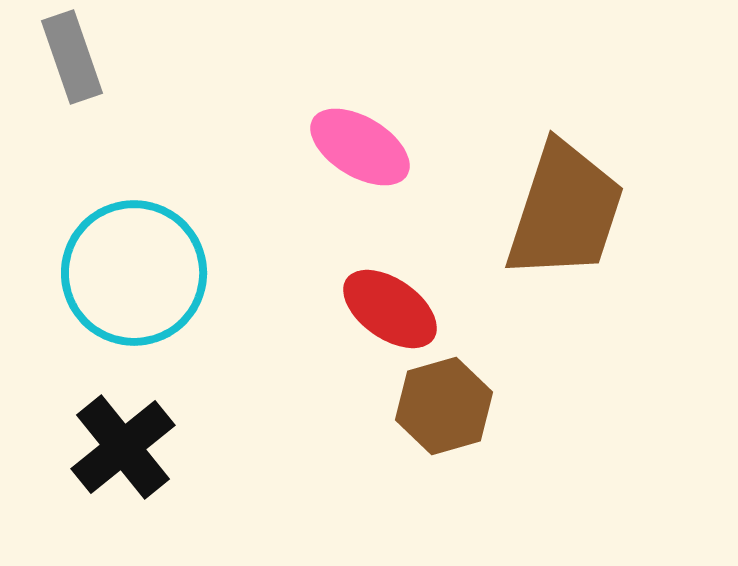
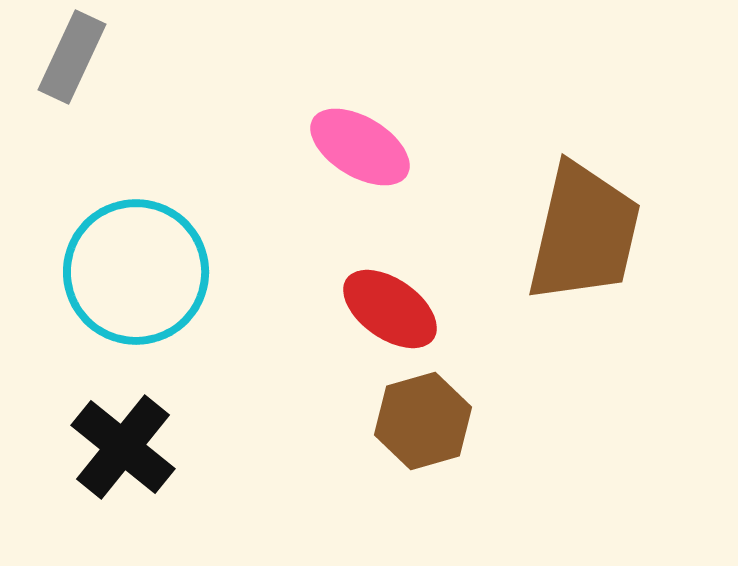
gray rectangle: rotated 44 degrees clockwise
brown trapezoid: moved 19 px right, 22 px down; rotated 5 degrees counterclockwise
cyan circle: moved 2 px right, 1 px up
brown hexagon: moved 21 px left, 15 px down
black cross: rotated 12 degrees counterclockwise
